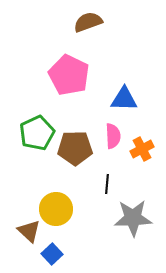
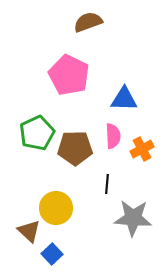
yellow circle: moved 1 px up
gray star: rotated 6 degrees clockwise
